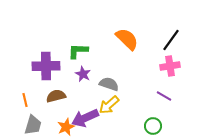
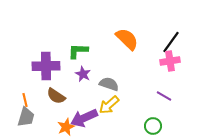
black line: moved 2 px down
pink cross: moved 5 px up
brown semicircle: rotated 132 degrees counterclockwise
purple arrow: moved 1 px left
gray trapezoid: moved 7 px left, 8 px up
